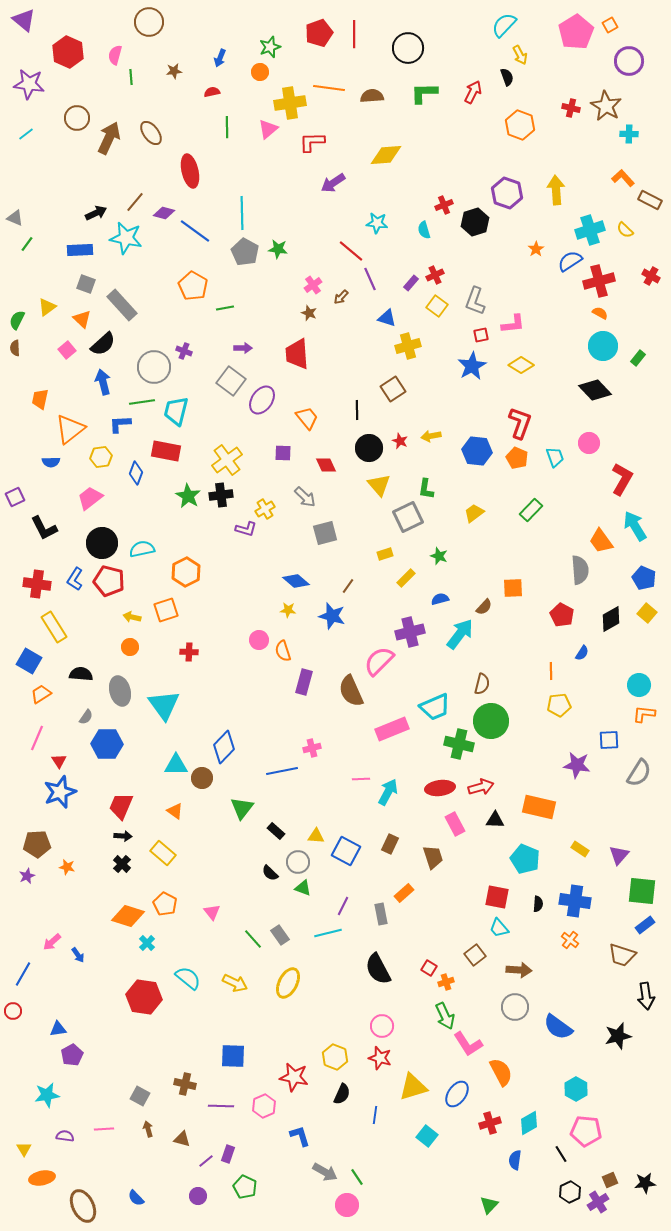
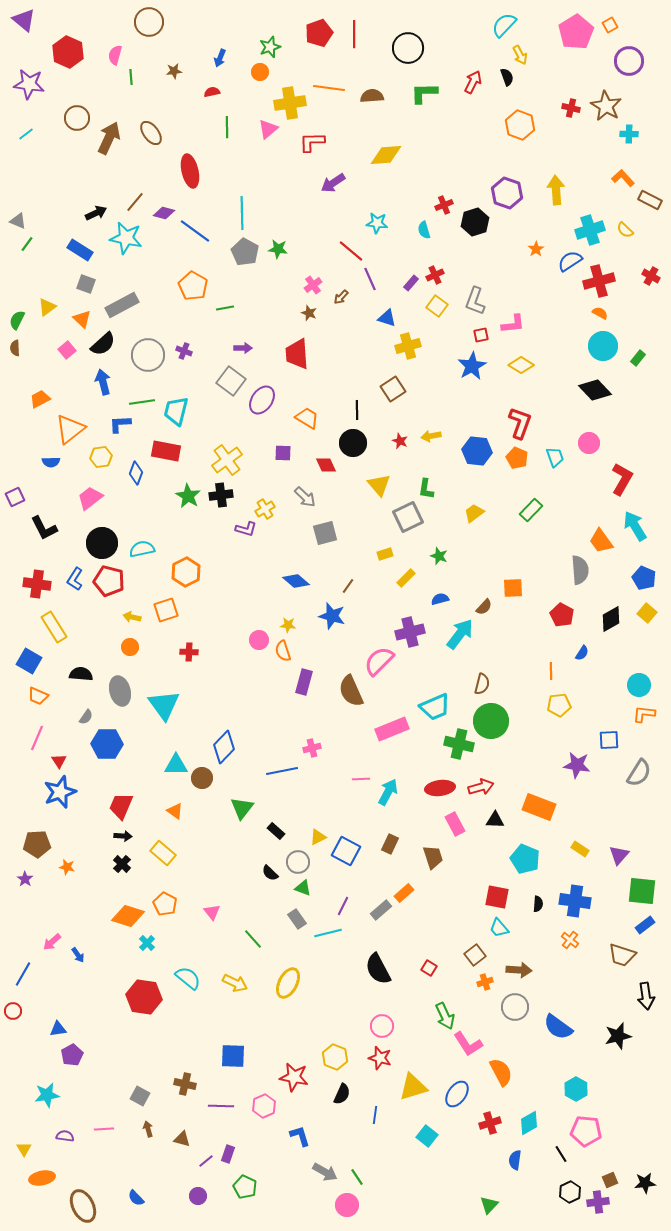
red arrow at (473, 92): moved 10 px up
gray triangle at (15, 218): moved 3 px right, 3 px down
blue rectangle at (80, 250): rotated 35 degrees clockwise
gray rectangle at (122, 305): rotated 76 degrees counterclockwise
gray circle at (154, 367): moved 6 px left, 12 px up
orange trapezoid at (40, 399): rotated 50 degrees clockwise
orange trapezoid at (307, 418): rotated 20 degrees counterclockwise
black circle at (369, 448): moved 16 px left, 5 px up
yellow star at (288, 610): moved 15 px down
orange trapezoid at (41, 694): moved 3 px left, 2 px down; rotated 125 degrees counterclockwise
orange rectangle at (539, 807): rotated 8 degrees clockwise
yellow triangle at (316, 836): moved 2 px right, 1 px down; rotated 30 degrees counterclockwise
purple star at (27, 876): moved 2 px left, 3 px down; rotated 14 degrees counterclockwise
gray rectangle at (381, 914): moved 4 px up; rotated 60 degrees clockwise
gray rectangle at (280, 935): moved 17 px right, 16 px up
orange cross at (446, 982): moved 39 px right
purple cross at (598, 1202): rotated 25 degrees clockwise
